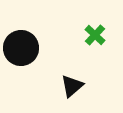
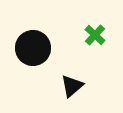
black circle: moved 12 px right
